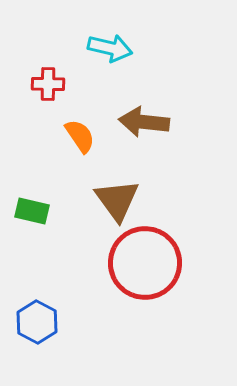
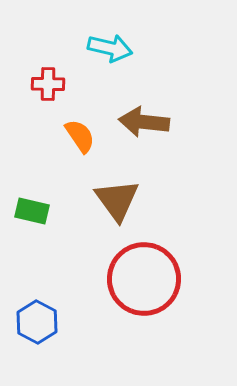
red circle: moved 1 px left, 16 px down
